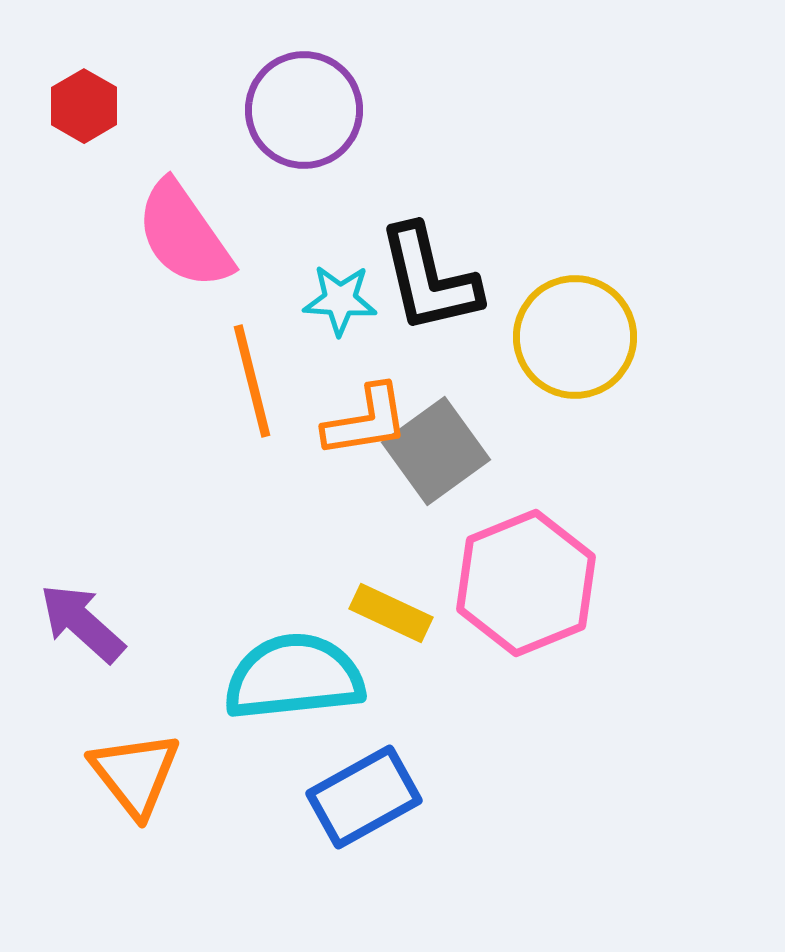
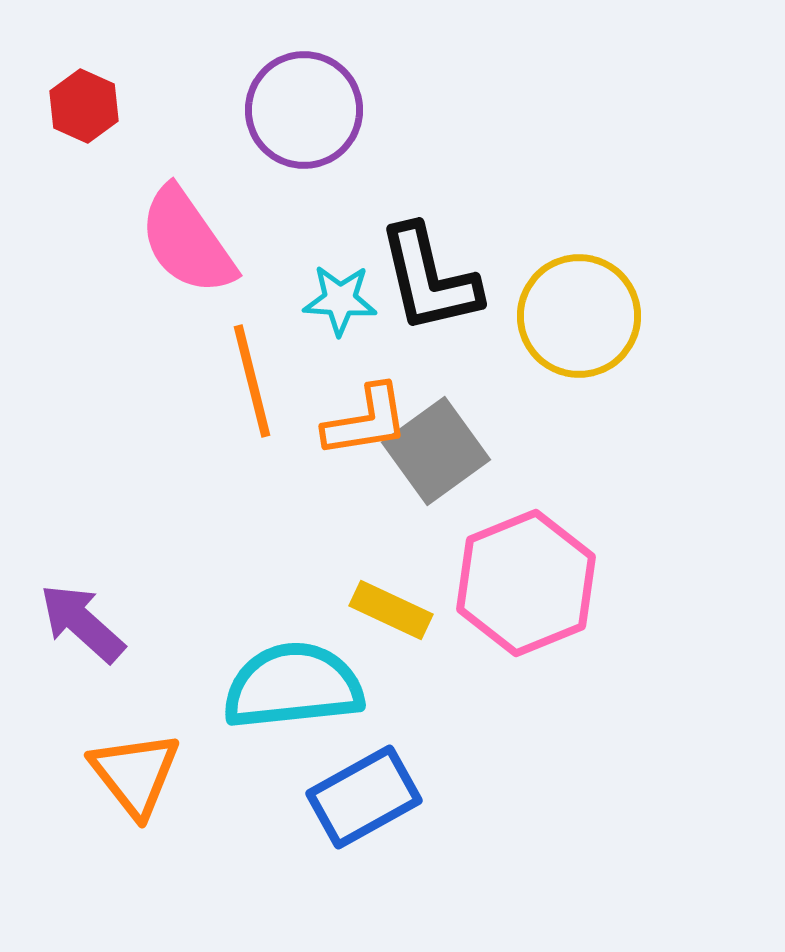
red hexagon: rotated 6 degrees counterclockwise
pink semicircle: moved 3 px right, 6 px down
yellow circle: moved 4 px right, 21 px up
yellow rectangle: moved 3 px up
cyan semicircle: moved 1 px left, 9 px down
